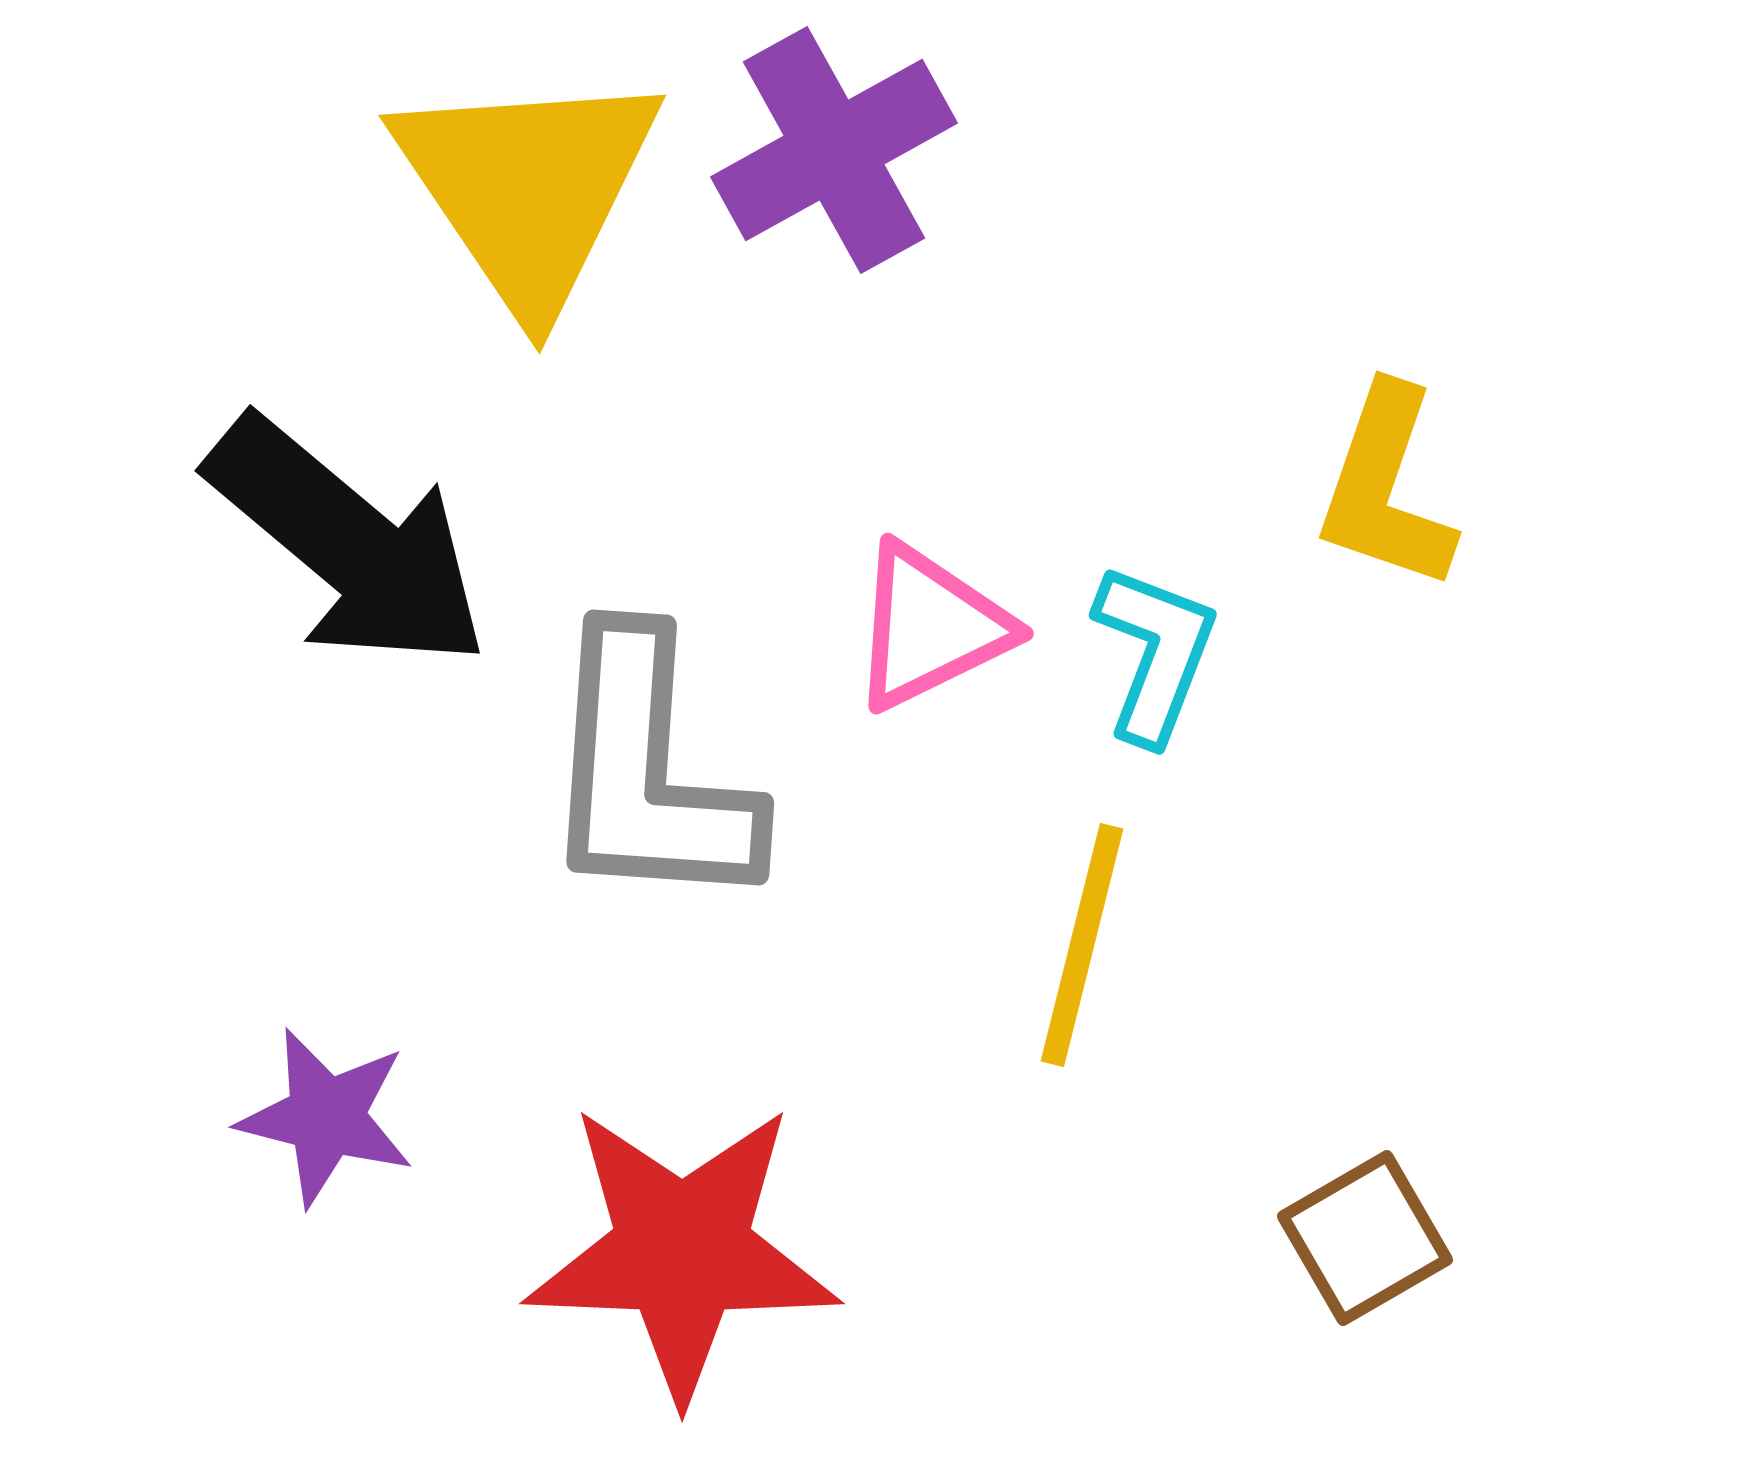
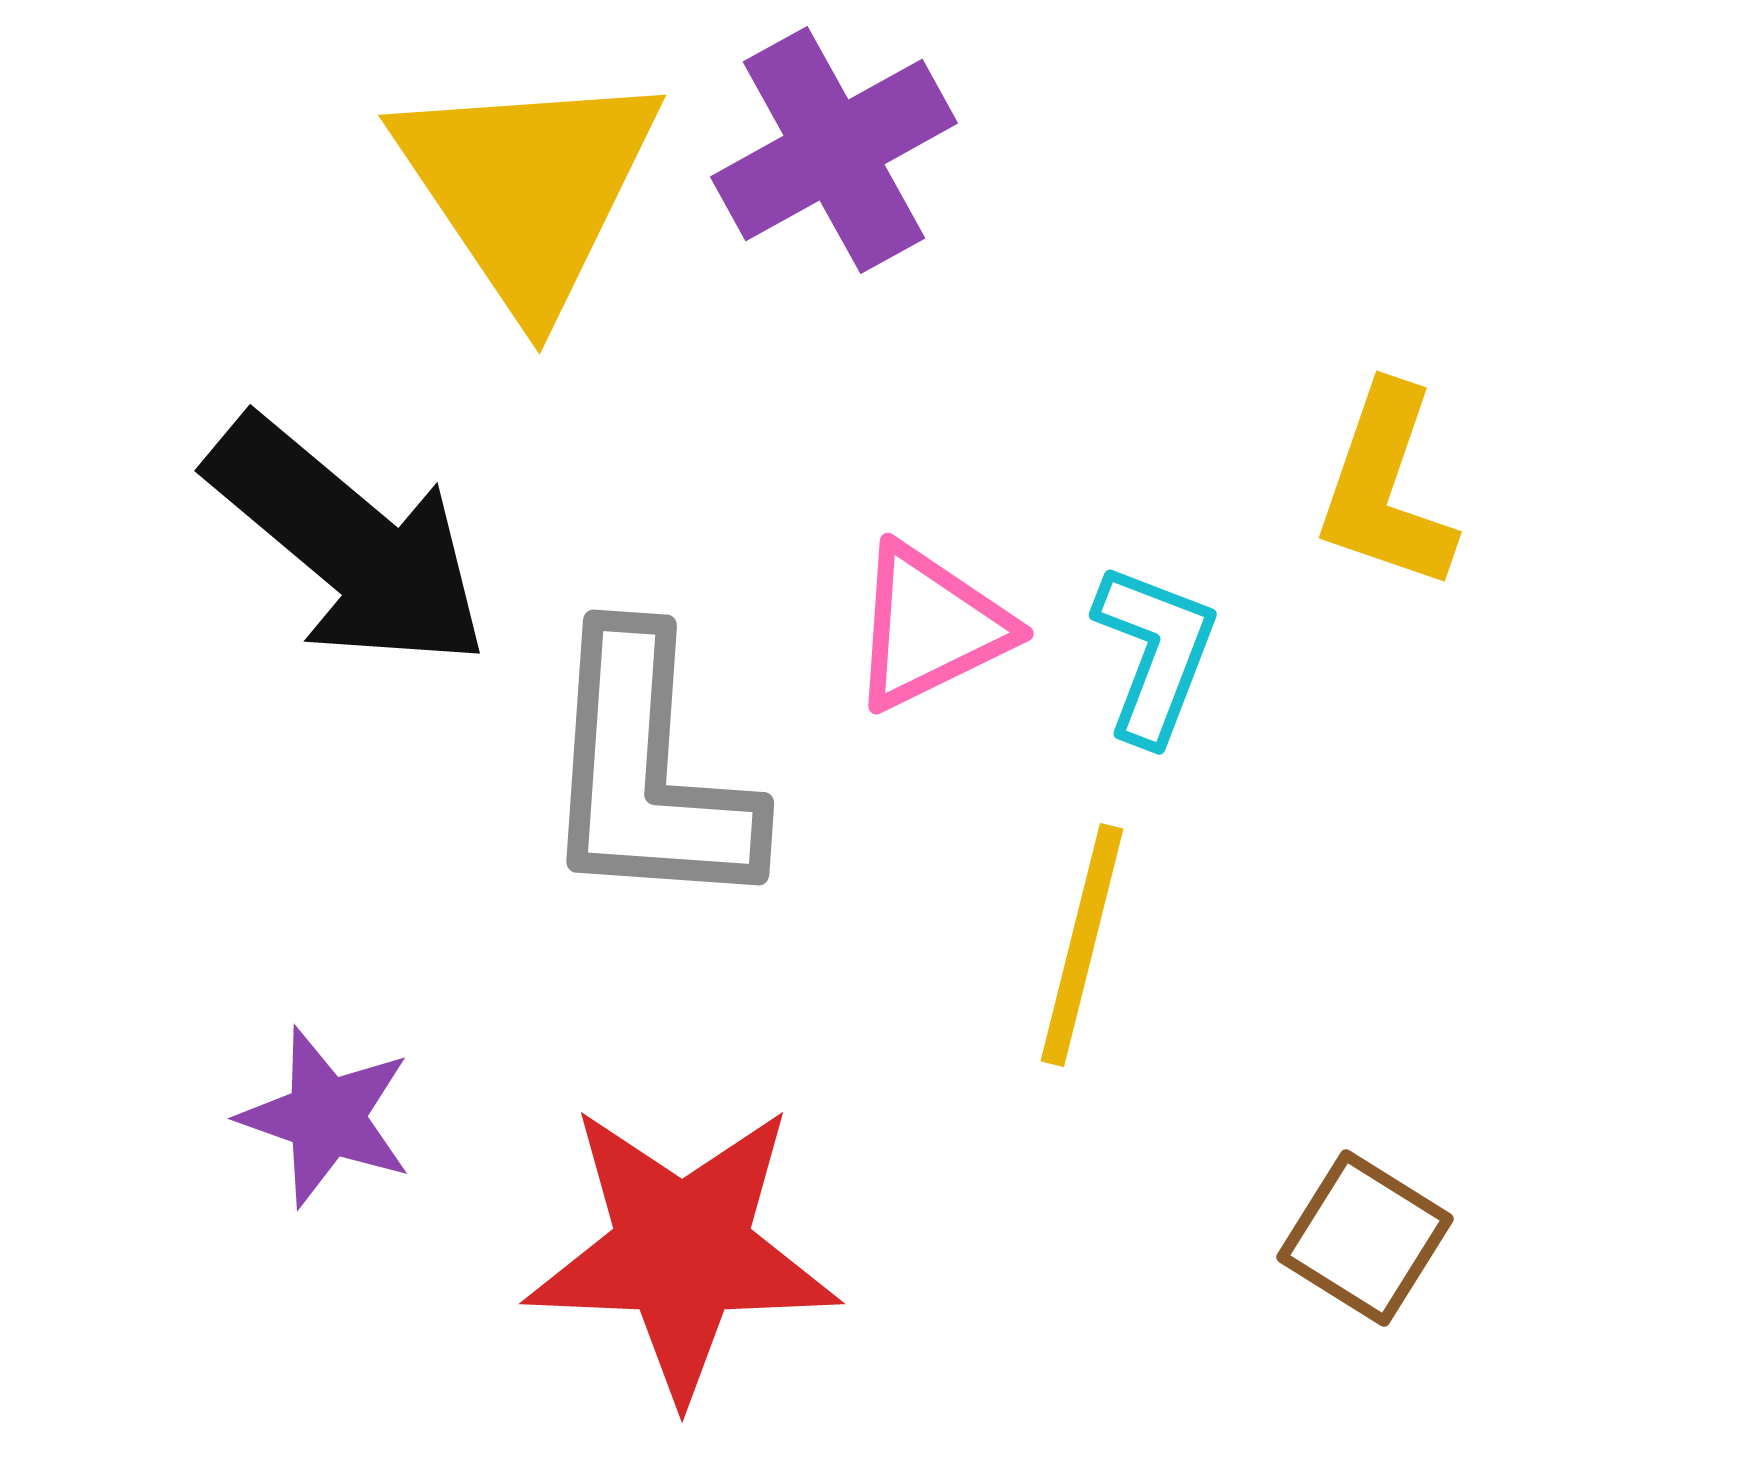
purple star: rotated 5 degrees clockwise
brown square: rotated 28 degrees counterclockwise
